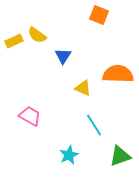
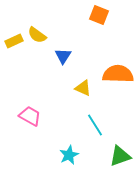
cyan line: moved 1 px right
